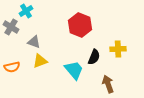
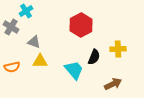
red hexagon: moved 1 px right; rotated 10 degrees clockwise
yellow triangle: rotated 21 degrees clockwise
brown arrow: moved 5 px right; rotated 84 degrees clockwise
